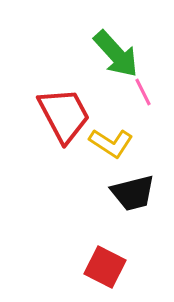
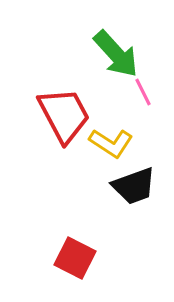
black trapezoid: moved 1 px right, 7 px up; rotated 6 degrees counterclockwise
red square: moved 30 px left, 9 px up
